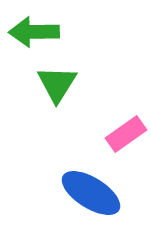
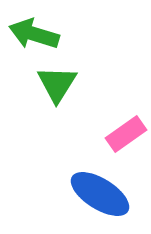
green arrow: moved 2 px down; rotated 18 degrees clockwise
blue ellipse: moved 9 px right, 1 px down
